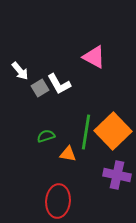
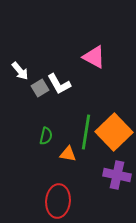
orange square: moved 1 px right, 1 px down
green semicircle: rotated 120 degrees clockwise
